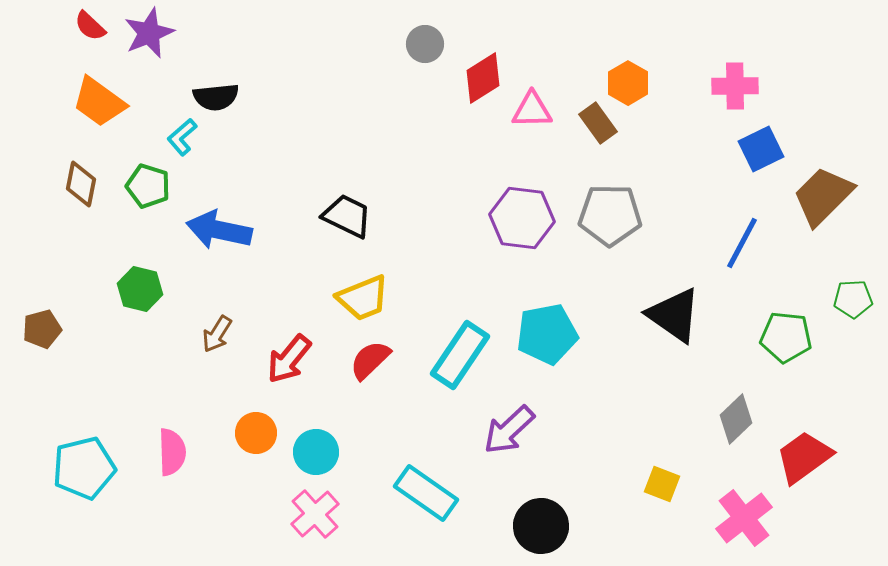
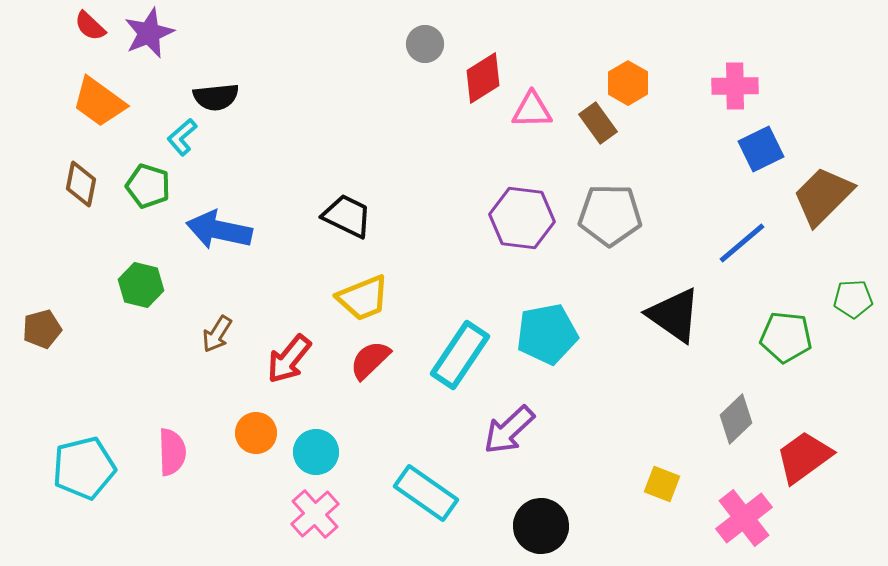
blue line at (742, 243): rotated 22 degrees clockwise
green hexagon at (140, 289): moved 1 px right, 4 px up
